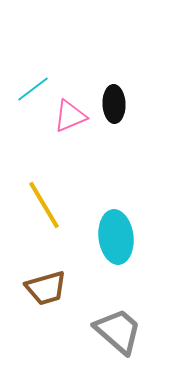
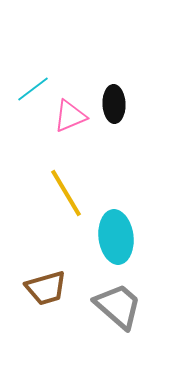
yellow line: moved 22 px right, 12 px up
gray trapezoid: moved 25 px up
